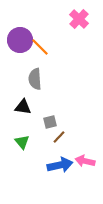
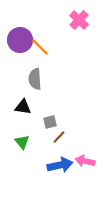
pink cross: moved 1 px down
